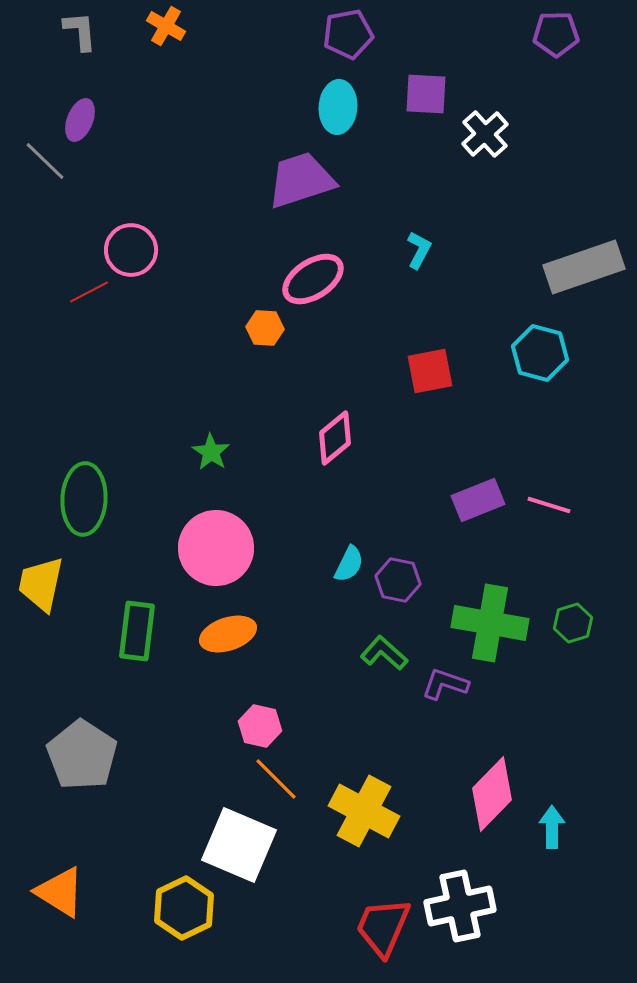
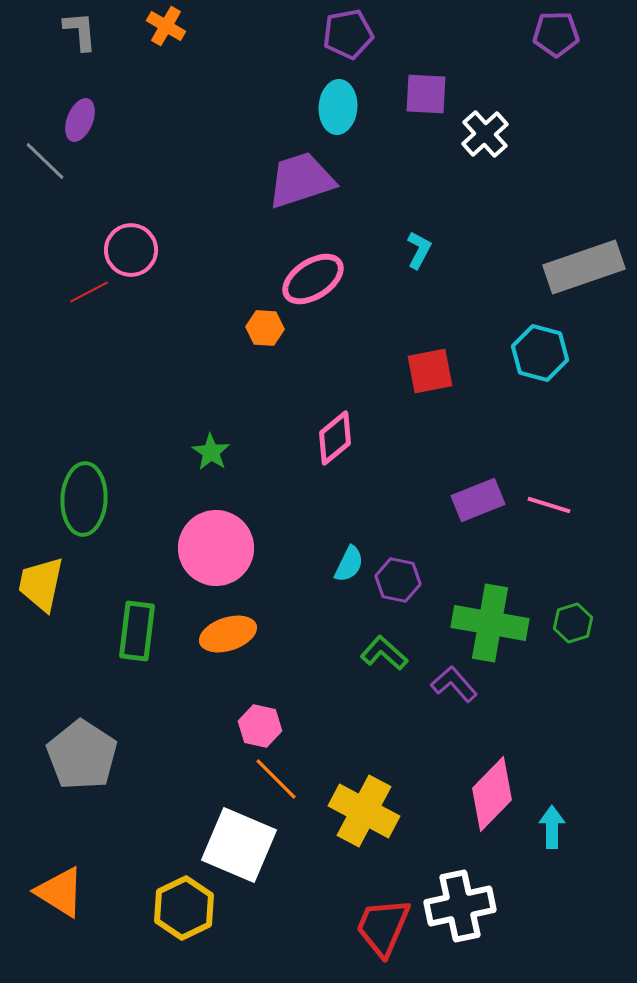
purple L-shape at (445, 684): moved 9 px right; rotated 30 degrees clockwise
